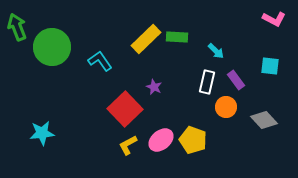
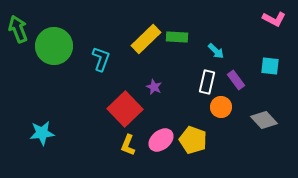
green arrow: moved 1 px right, 2 px down
green circle: moved 2 px right, 1 px up
cyan L-shape: moved 1 px right, 2 px up; rotated 55 degrees clockwise
orange circle: moved 5 px left
yellow L-shape: rotated 40 degrees counterclockwise
